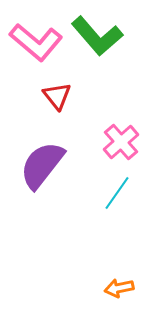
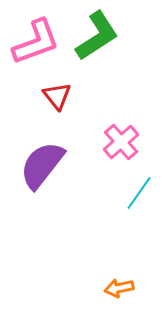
green L-shape: rotated 82 degrees counterclockwise
pink L-shape: rotated 60 degrees counterclockwise
cyan line: moved 22 px right
